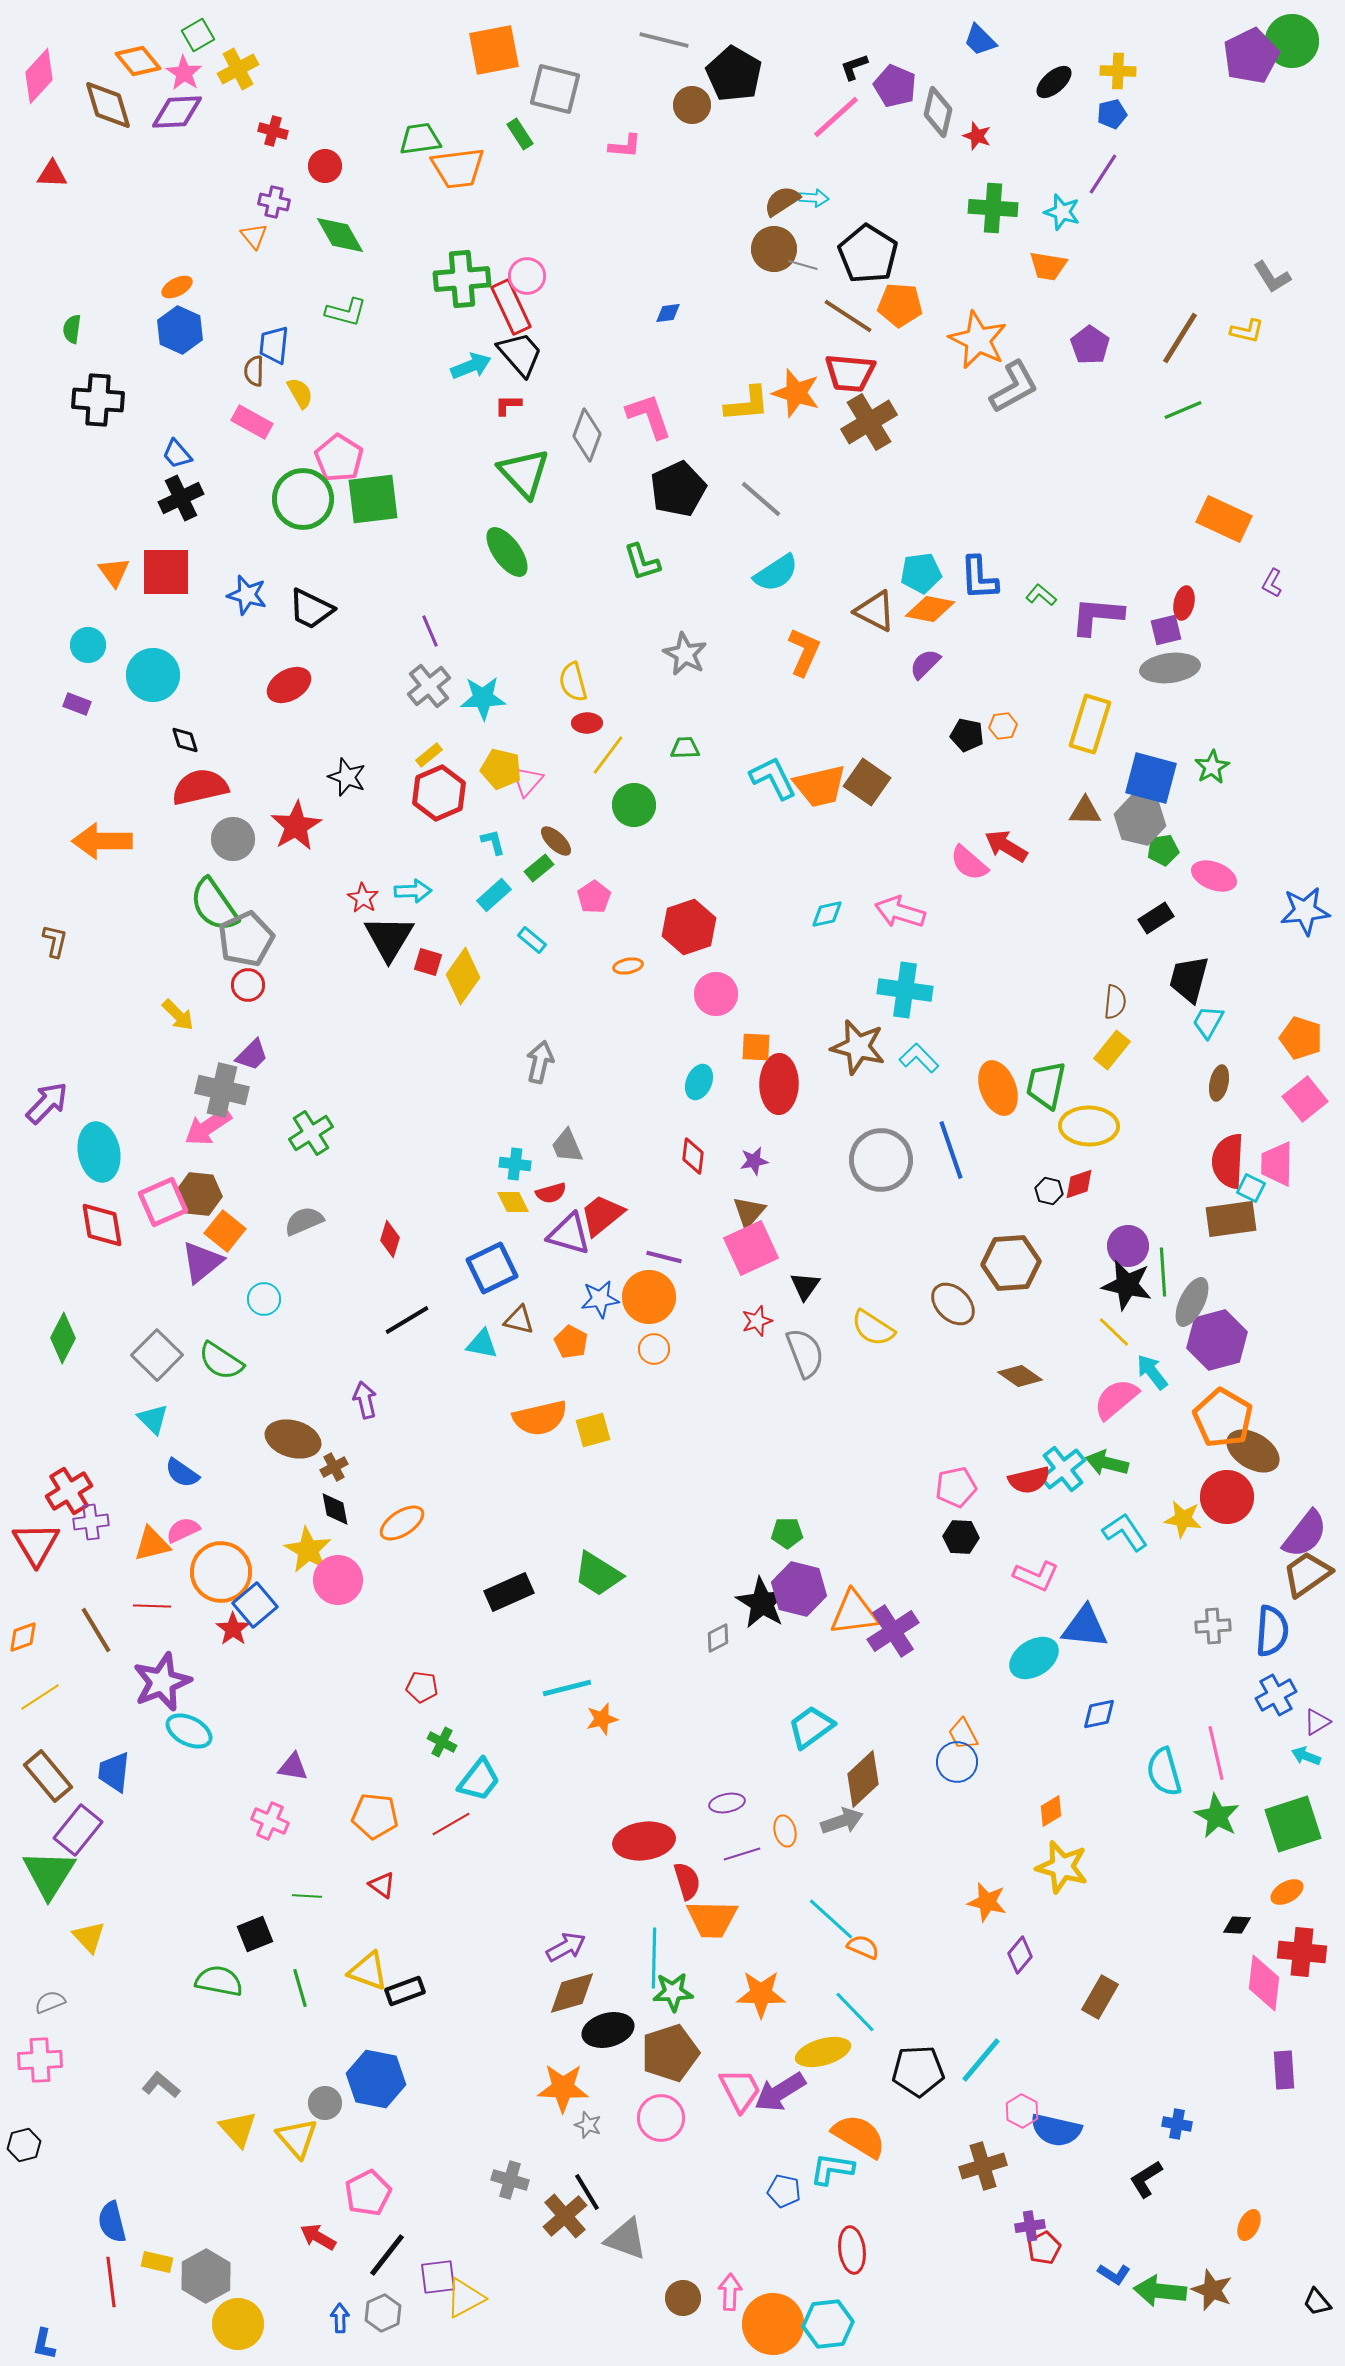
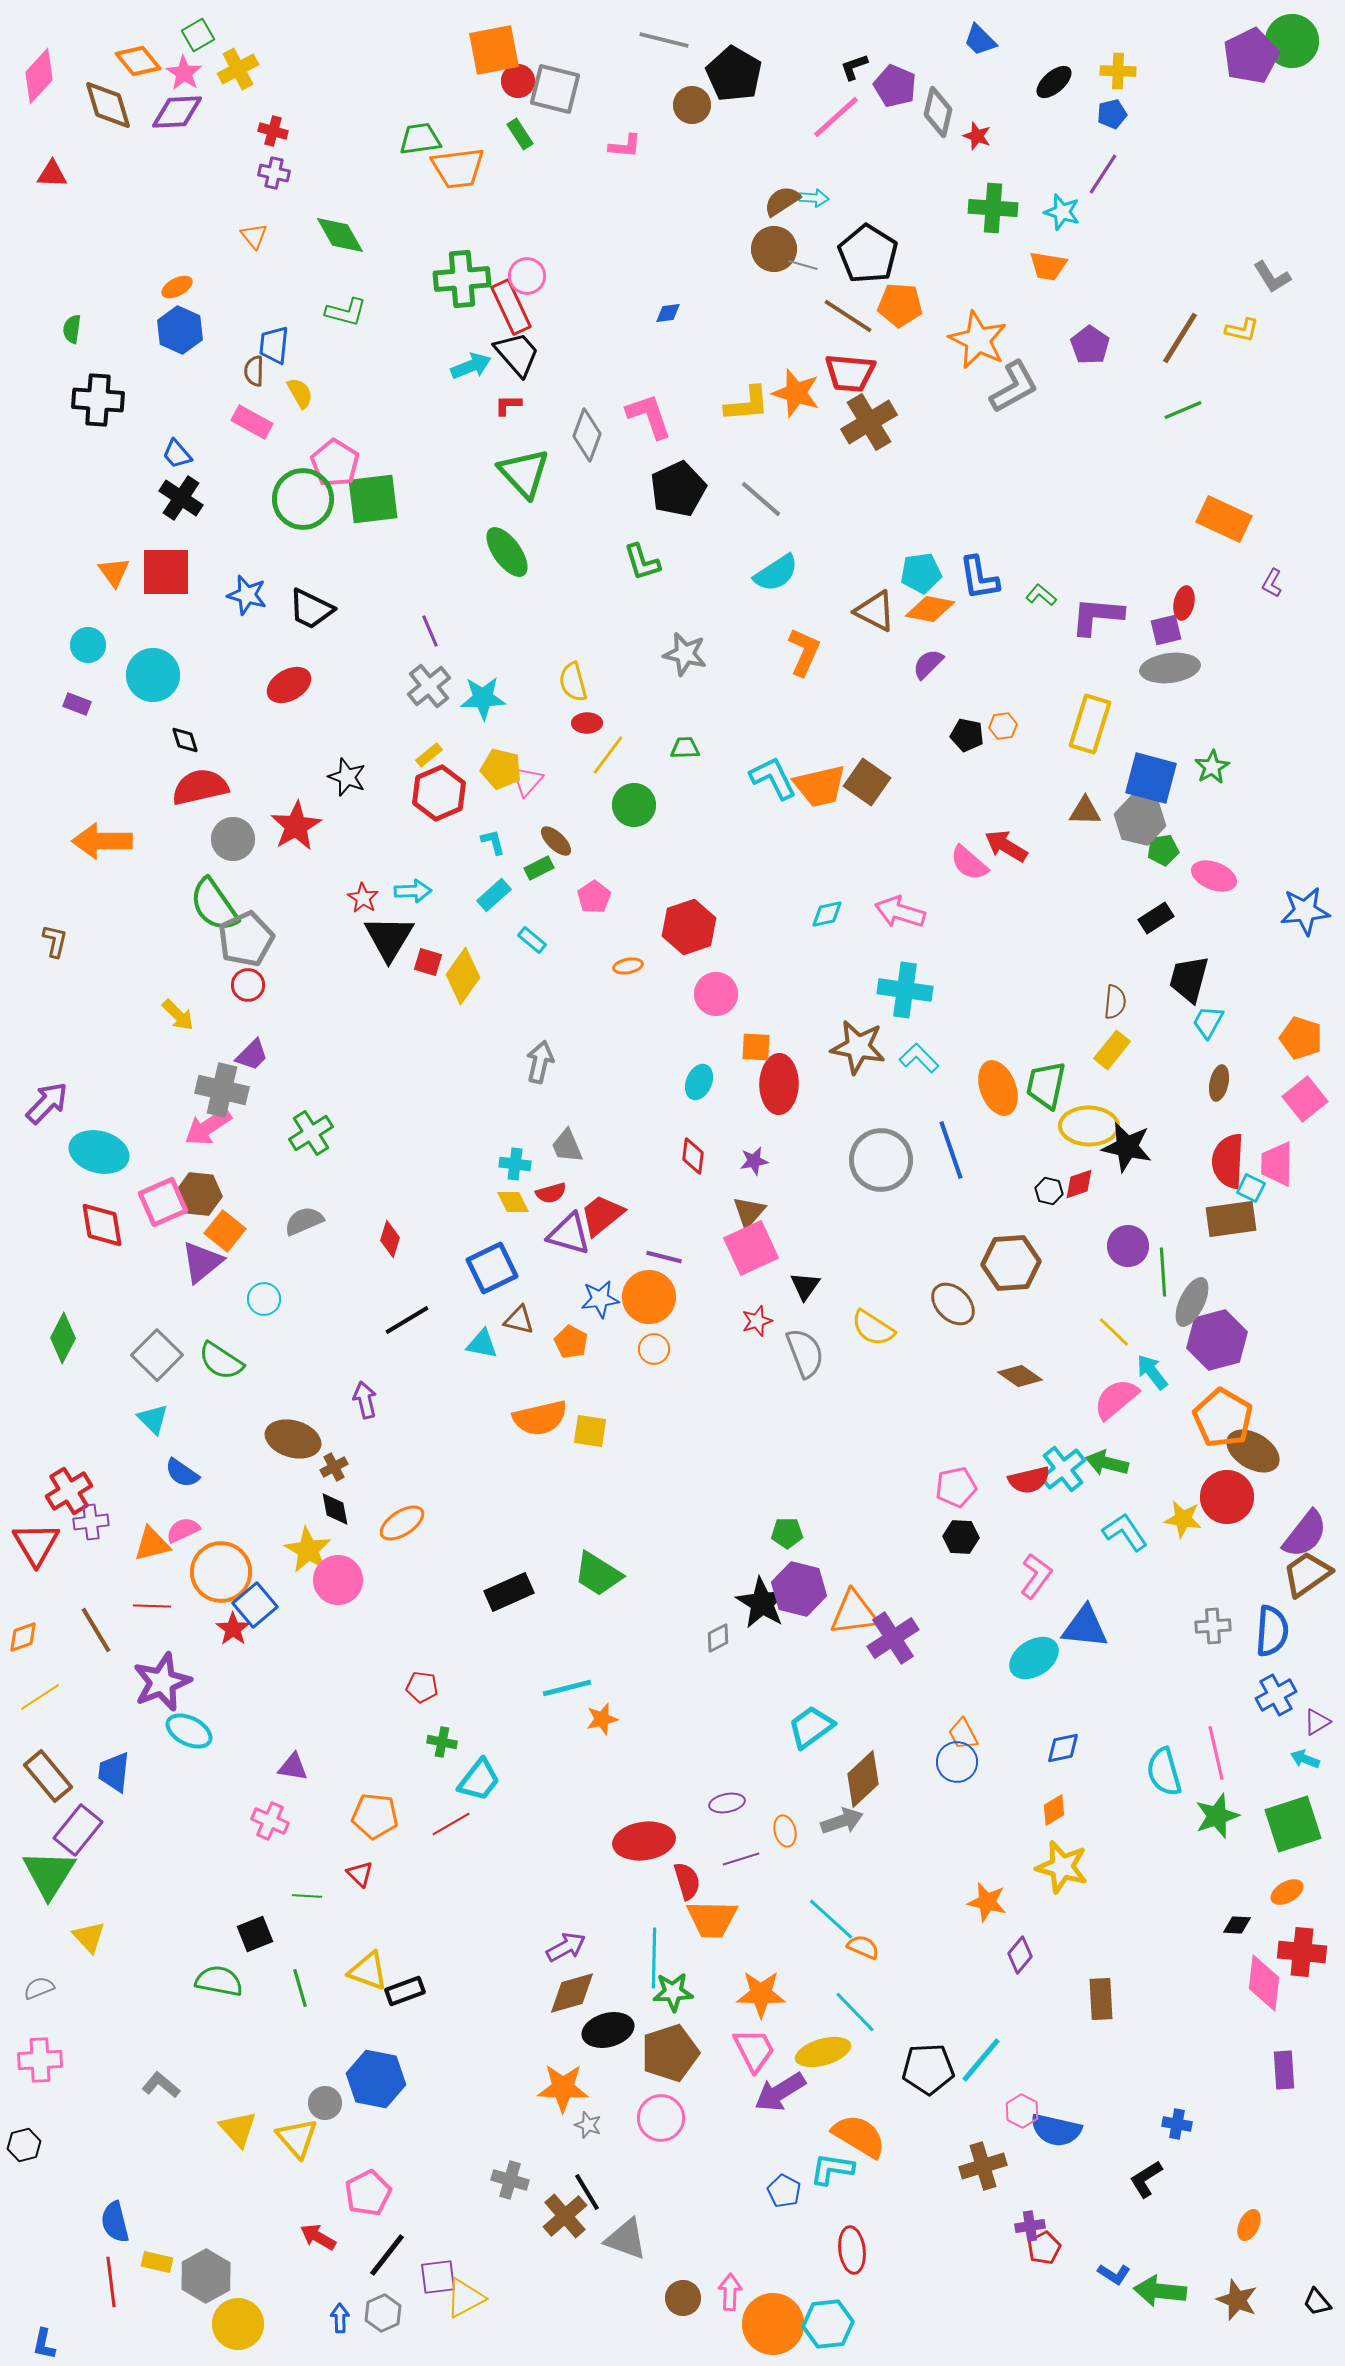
red circle at (325, 166): moved 193 px right, 85 px up
purple cross at (274, 202): moved 29 px up
yellow L-shape at (1247, 331): moved 5 px left, 1 px up
black trapezoid at (520, 354): moved 3 px left
pink pentagon at (339, 458): moved 4 px left, 5 px down
black cross at (181, 498): rotated 30 degrees counterclockwise
blue L-shape at (979, 578): rotated 6 degrees counterclockwise
gray star at (685, 654): rotated 15 degrees counterclockwise
purple semicircle at (925, 664): moved 3 px right
green rectangle at (539, 868): rotated 12 degrees clockwise
brown star at (858, 1047): rotated 4 degrees counterclockwise
cyan ellipse at (99, 1152): rotated 64 degrees counterclockwise
black star at (1127, 1285): moved 138 px up
yellow square at (593, 1430): moved 3 px left, 1 px down; rotated 24 degrees clockwise
pink L-shape at (1036, 1576): rotated 78 degrees counterclockwise
purple cross at (893, 1631): moved 7 px down
blue diamond at (1099, 1714): moved 36 px left, 34 px down
green cross at (442, 1742): rotated 16 degrees counterclockwise
cyan arrow at (1306, 1756): moved 1 px left, 3 px down
orange diamond at (1051, 1811): moved 3 px right, 1 px up
green star at (1217, 1816): rotated 24 degrees clockwise
purple line at (742, 1854): moved 1 px left, 5 px down
red triangle at (382, 1885): moved 22 px left, 11 px up; rotated 8 degrees clockwise
brown rectangle at (1100, 1997): moved 1 px right, 2 px down; rotated 33 degrees counterclockwise
gray semicircle at (50, 2002): moved 11 px left, 14 px up
black pentagon at (918, 2071): moved 10 px right, 2 px up
pink trapezoid at (740, 2090): moved 14 px right, 40 px up
blue pentagon at (784, 2191): rotated 16 degrees clockwise
blue semicircle at (112, 2222): moved 3 px right
brown star at (1212, 2290): moved 25 px right, 10 px down
